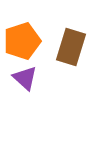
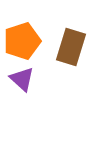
purple triangle: moved 3 px left, 1 px down
